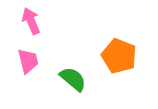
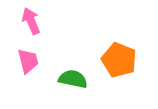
orange pentagon: moved 4 px down
green semicircle: rotated 28 degrees counterclockwise
